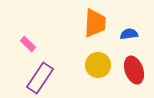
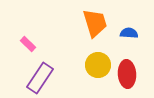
orange trapezoid: rotated 20 degrees counterclockwise
blue semicircle: moved 1 px up; rotated 12 degrees clockwise
red ellipse: moved 7 px left, 4 px down; rotated 16 degrees clockwise
